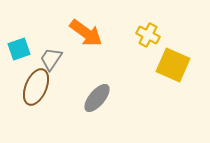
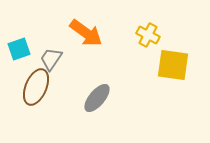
yellow square: rotated 16 degrees counterclockwise
